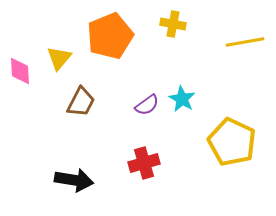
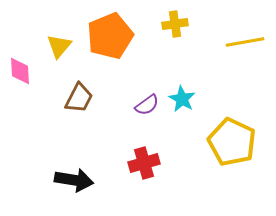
yellow cross: moved 2 px right; rotated 20 degrees counterclockwise
yellow triangle: moved 12 px up
brown trapezoid: moved 2 px left, 4 px up
